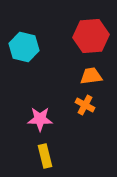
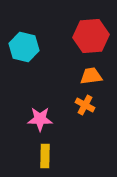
yellow rectangle: rotated 15 degrees clockwise
